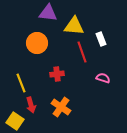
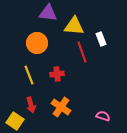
pink semicircle: moved 38 px down
yellow line: moved 8 px right, 8 px up
